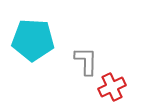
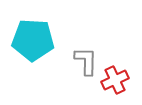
red cross: moved 3 px right, 7 px up
